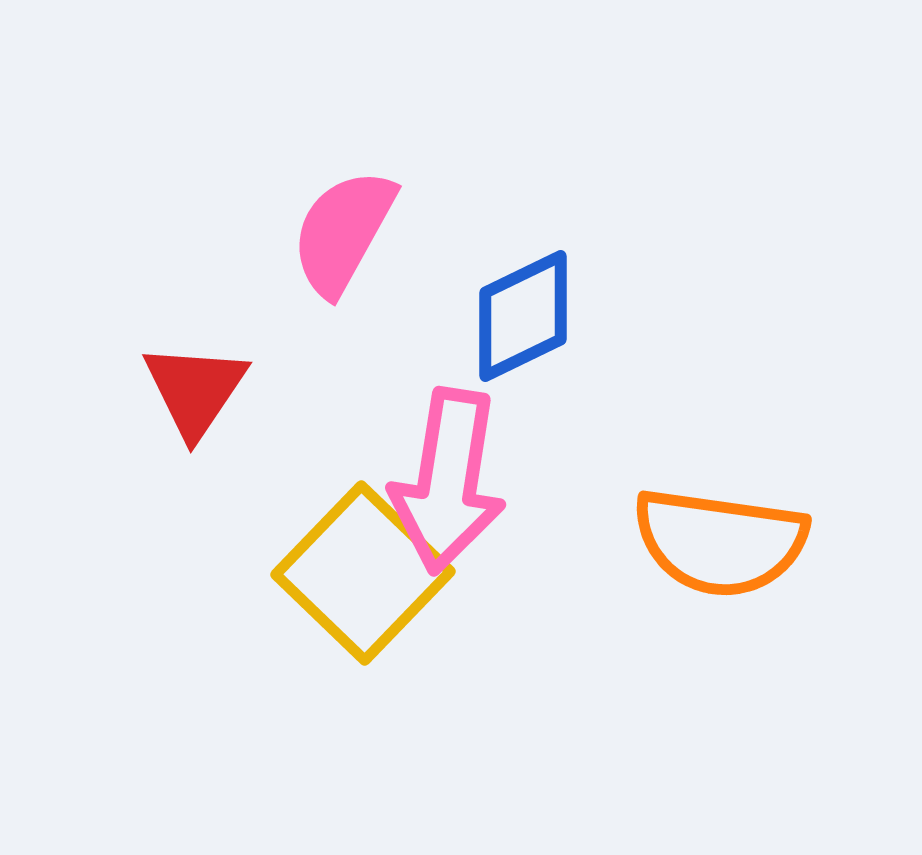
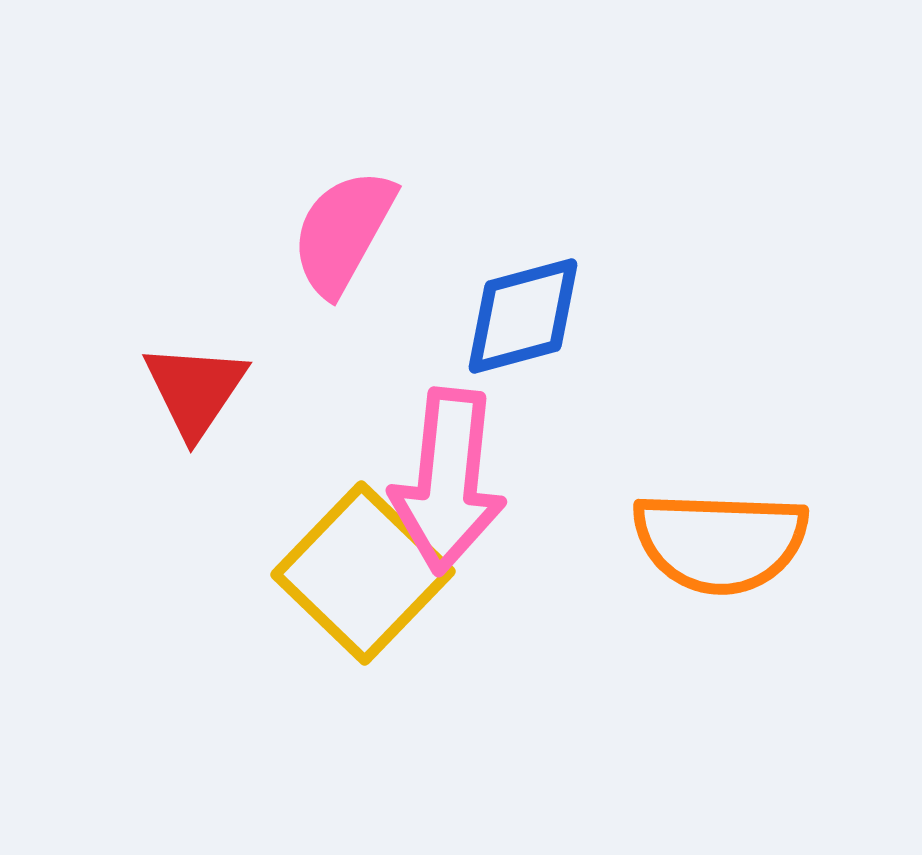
blue diamond: rotated 11 degrees clockwise
pink arrow: rotated 3 degrees counterclockwise
orange semicircle: rotated 6 degrees counterclockwise
